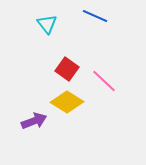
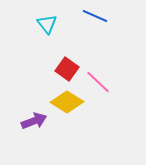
pink line: moved 6 px left, 1 px down
